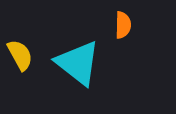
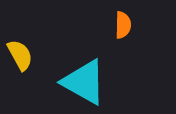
cyan triangle: moved 6 px right, 19 px down; rotated 9 degrees counterclockwise
